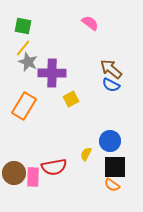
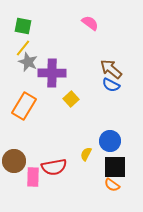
yellow square: rotated 14 degrees counterclockwise
brown circle: moved 12 px up
